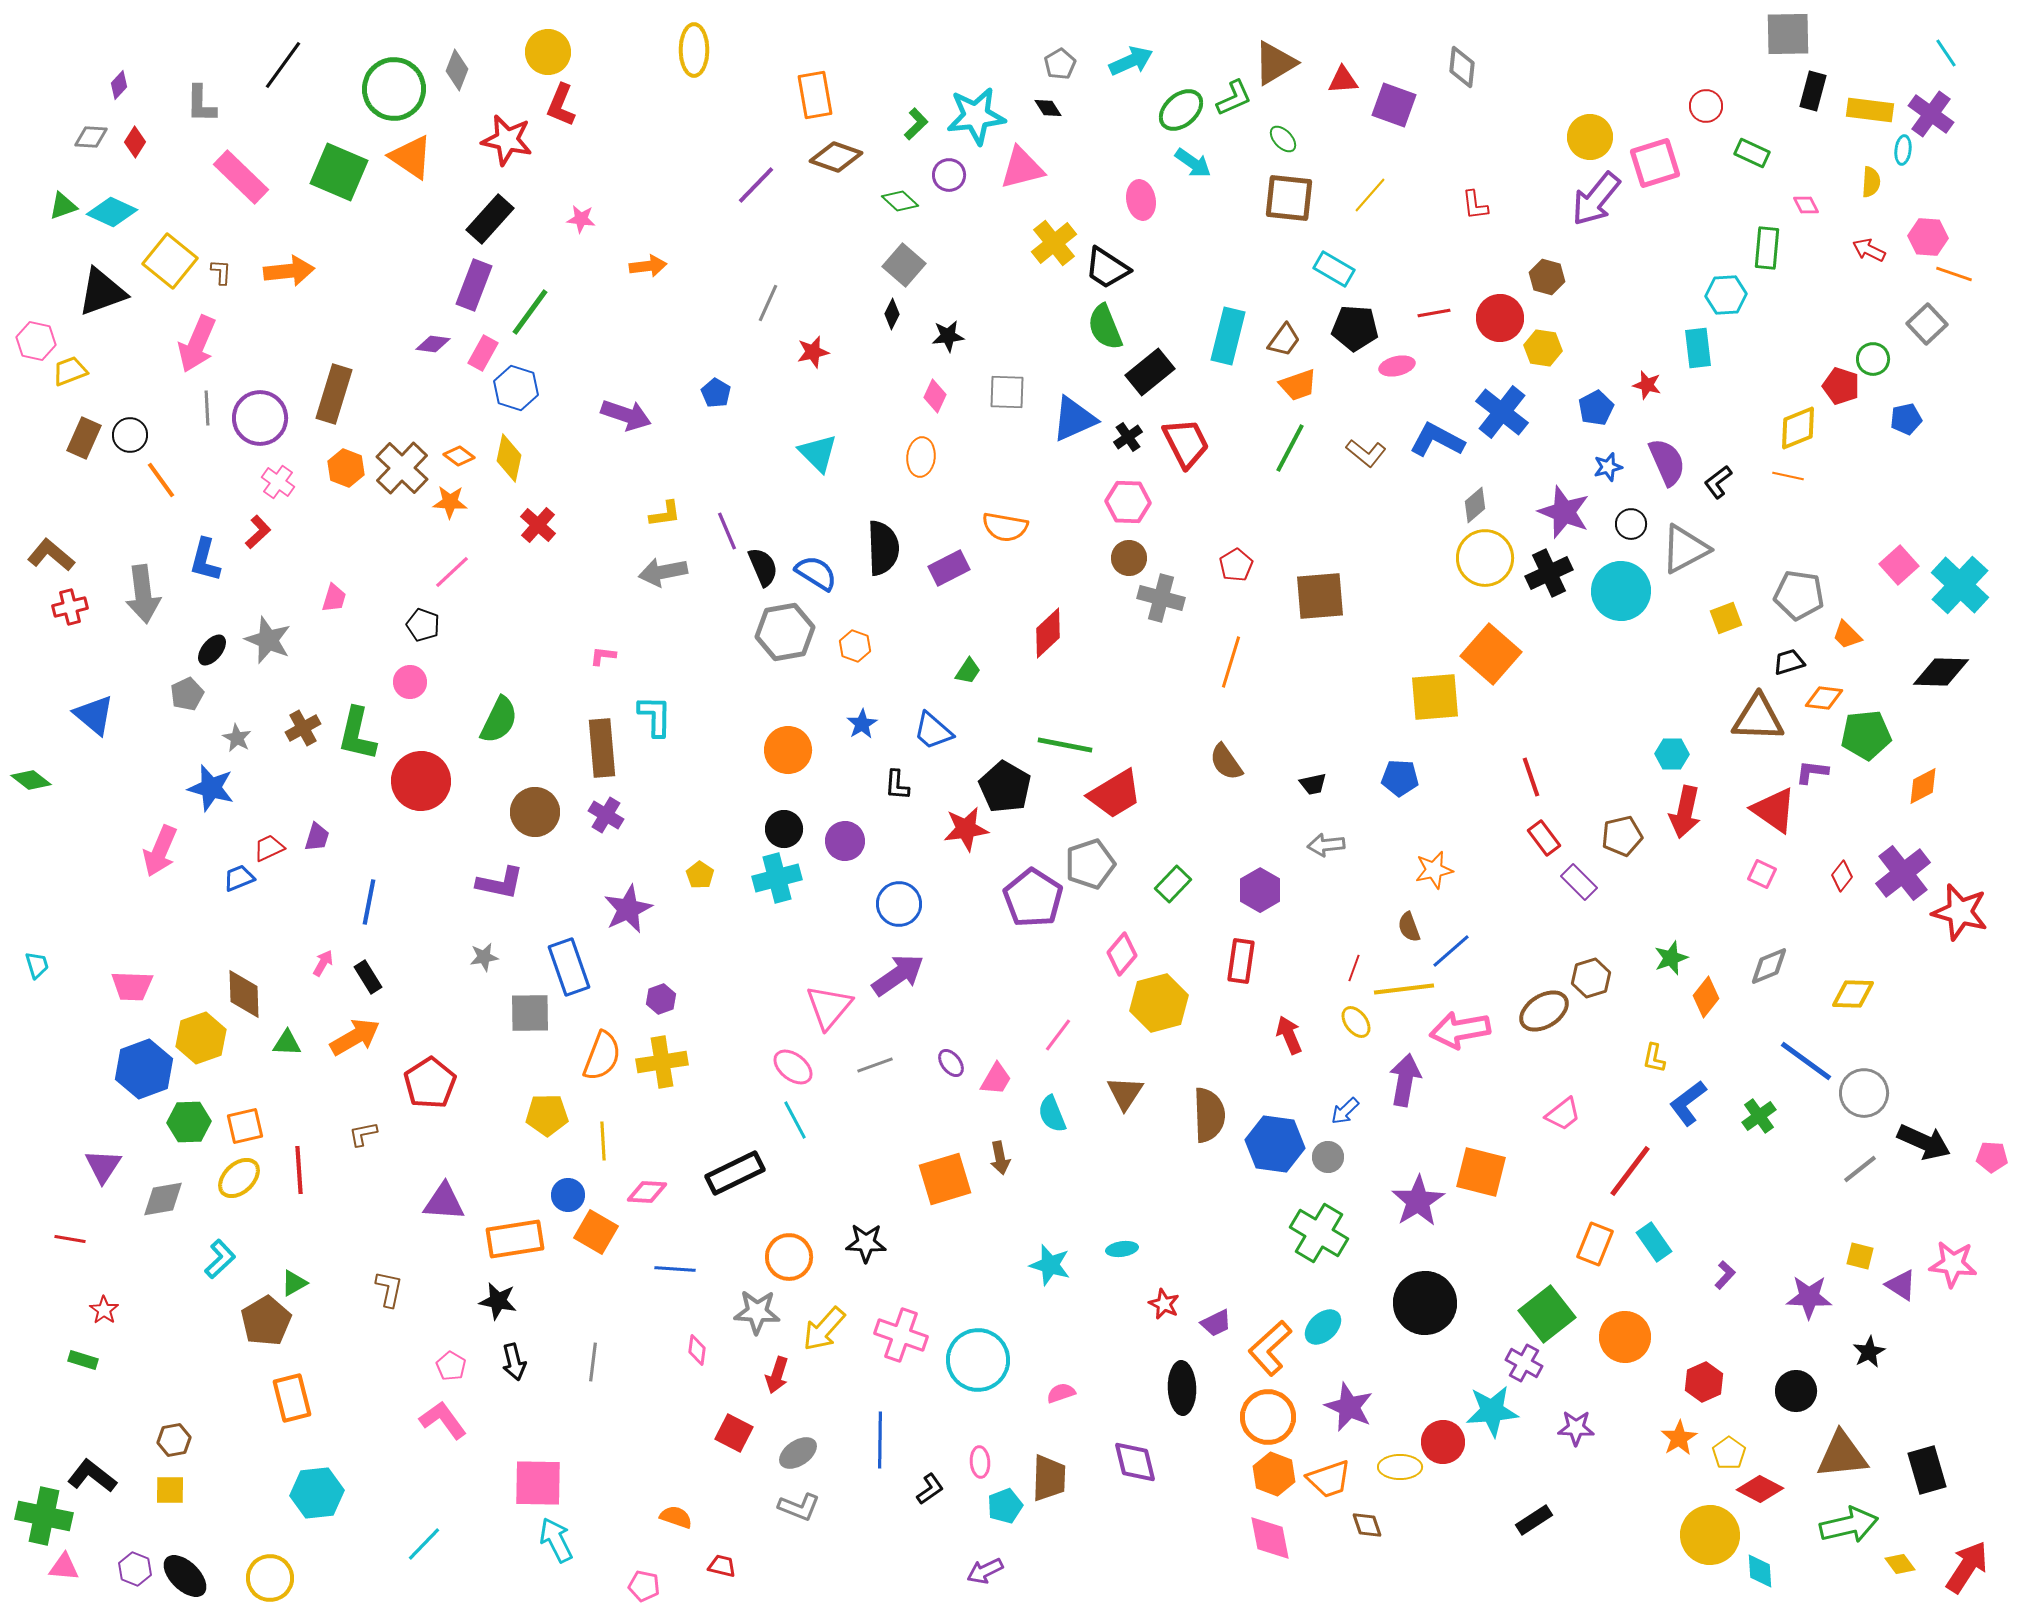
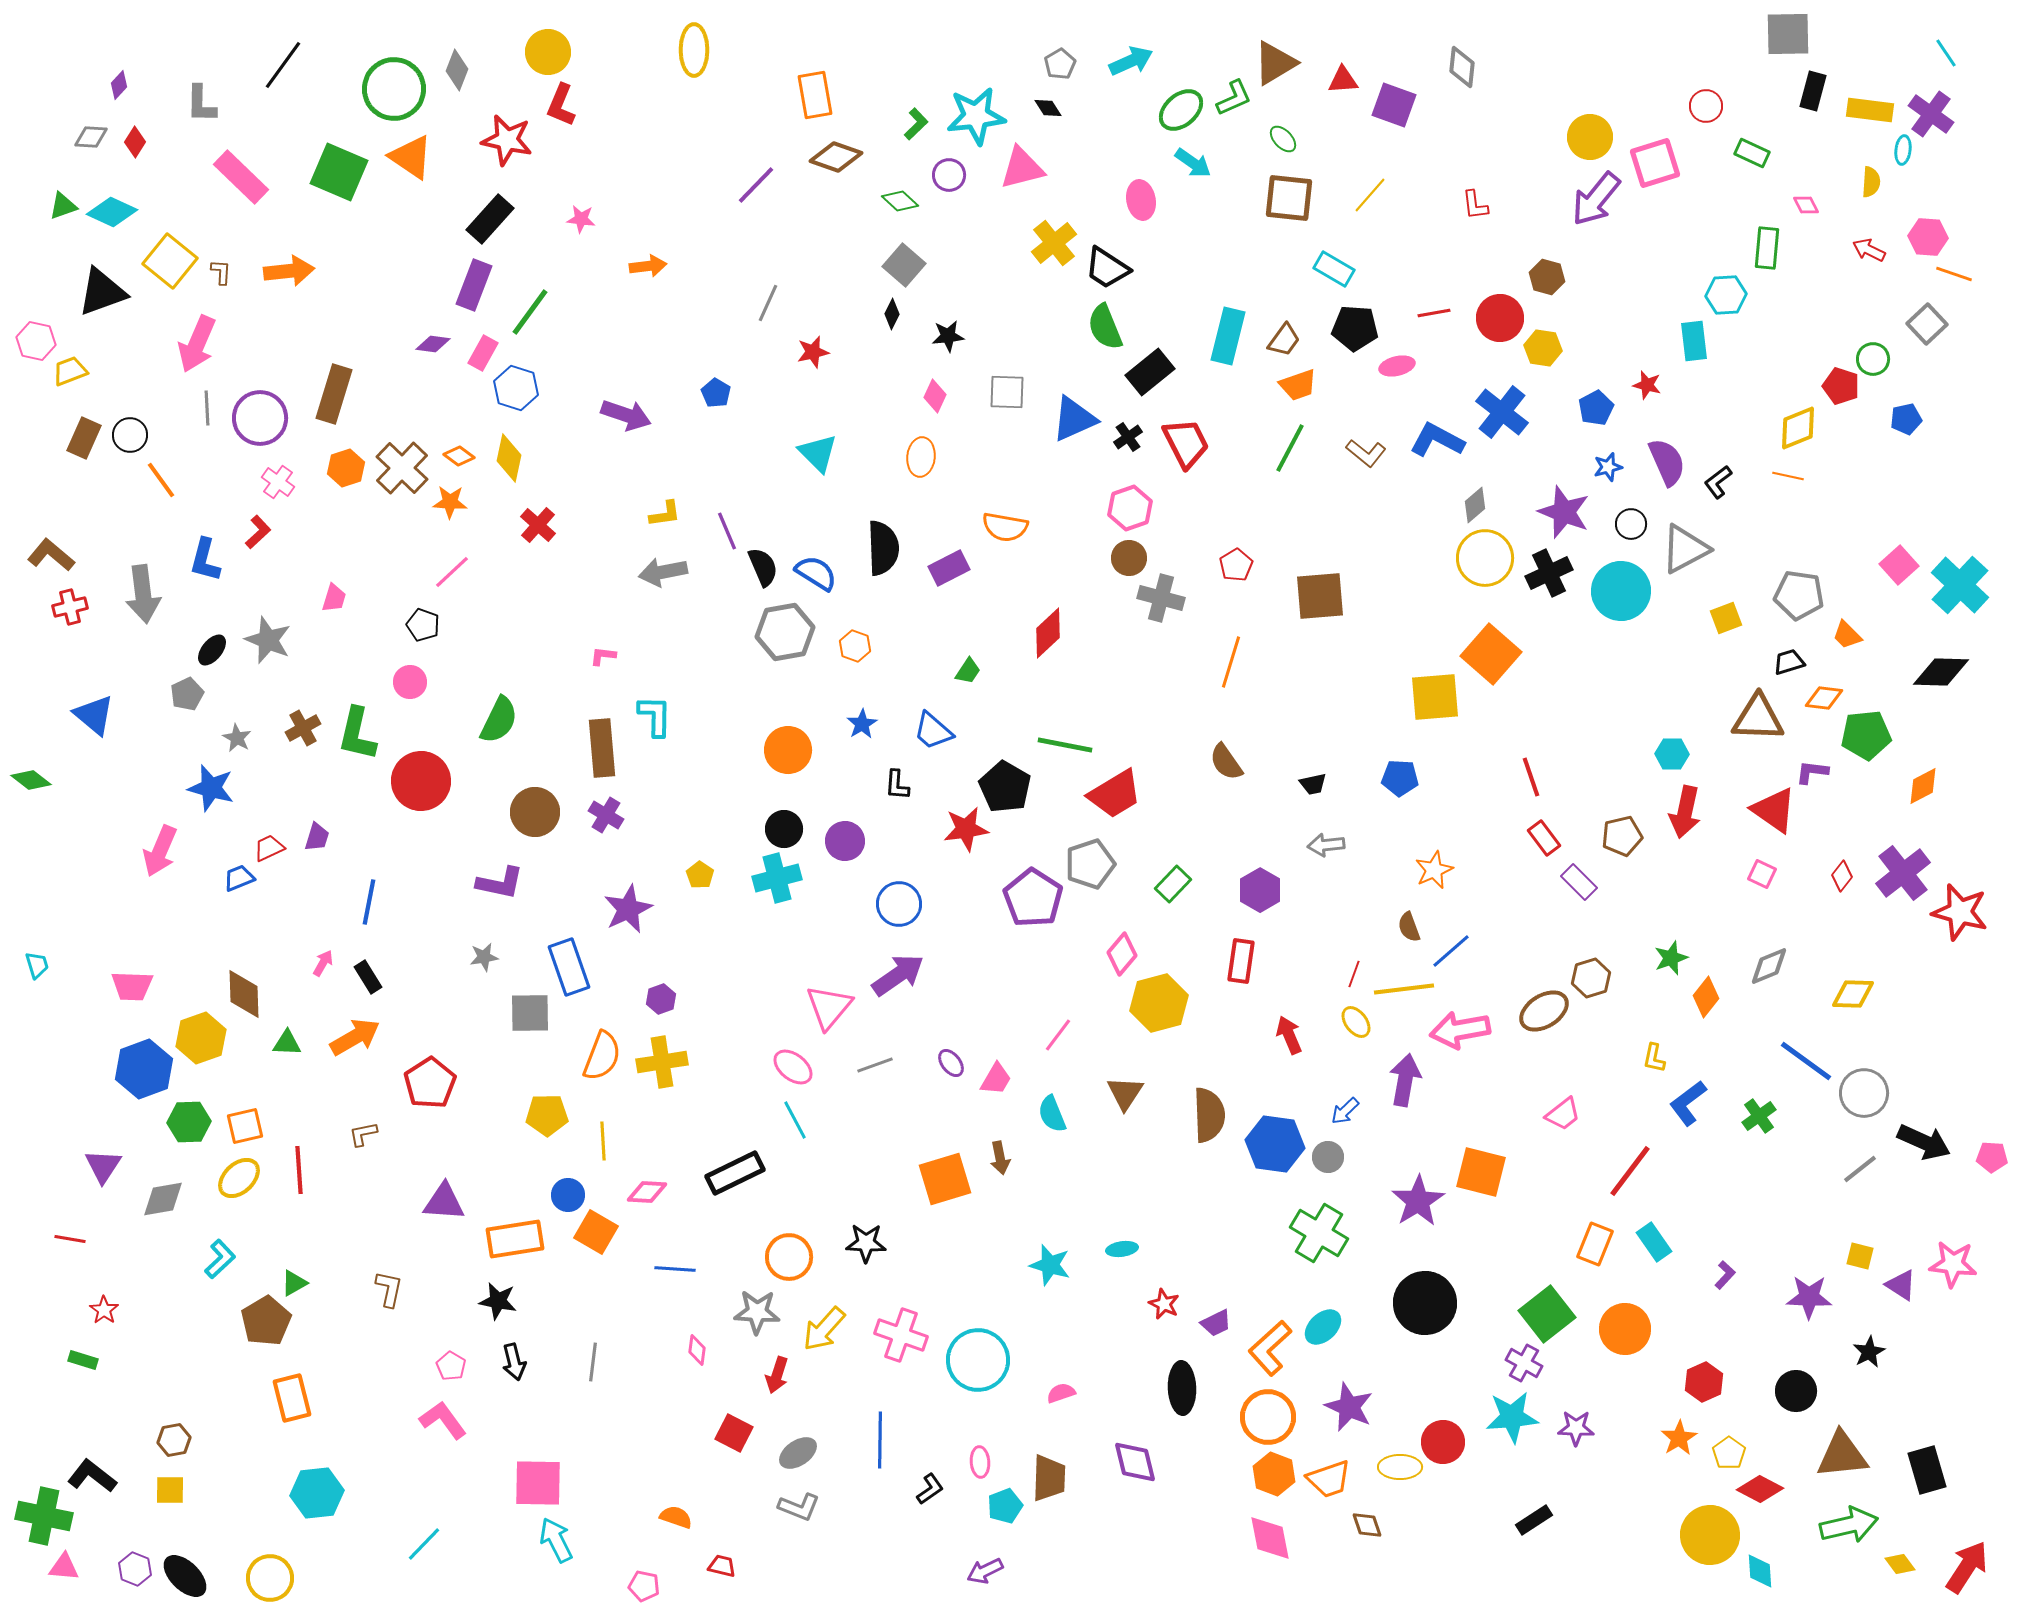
cyan rectangle at (1698, 348): moved 4 px left, 7 px up
orange hexagon at (346, 468): rotated 21 degrees clockwise
pink hexagon at (1128, 502): moved 2 px right, 6 px down; rotated 21 degrees counterclockwise
orange star at (1434, 870): rotated 12 degrees counterclockwise
red line at (1354, 968): moved 6 px down
orange circle at (1625, 1337): moved 8 px up
cyan star at (1492, 1411): moved 20 px right, 6 px down
